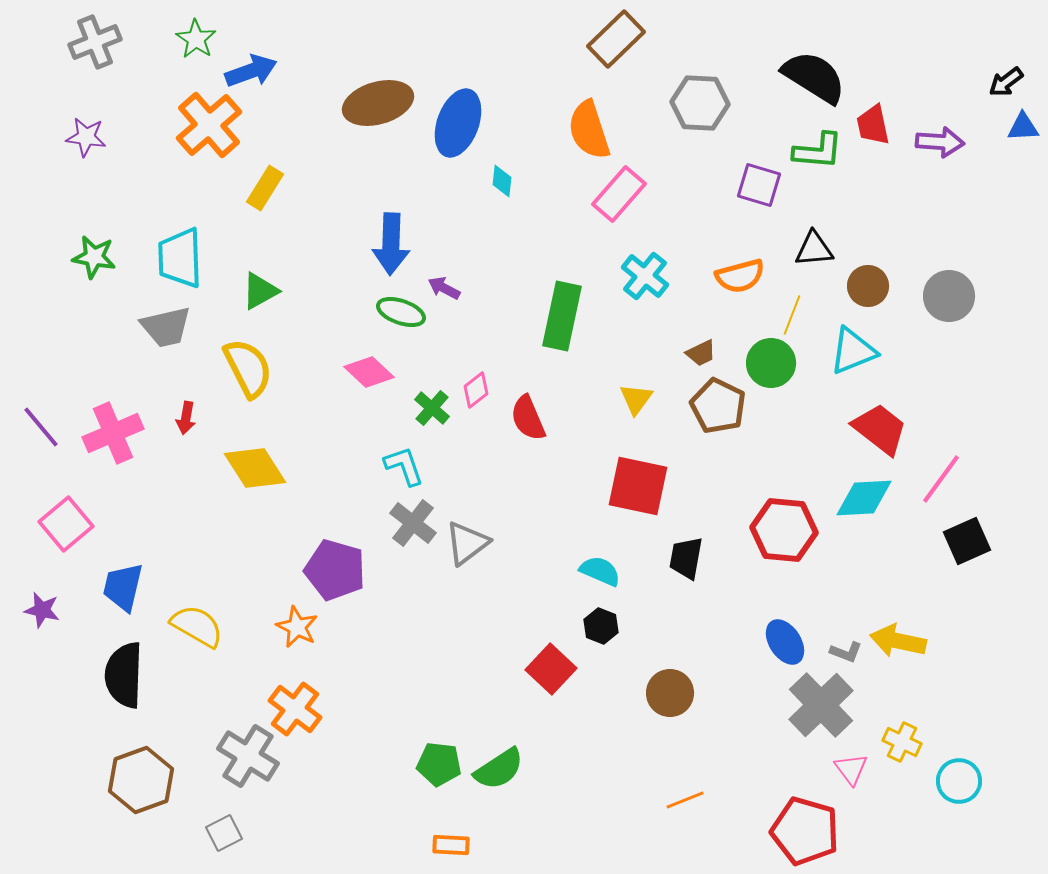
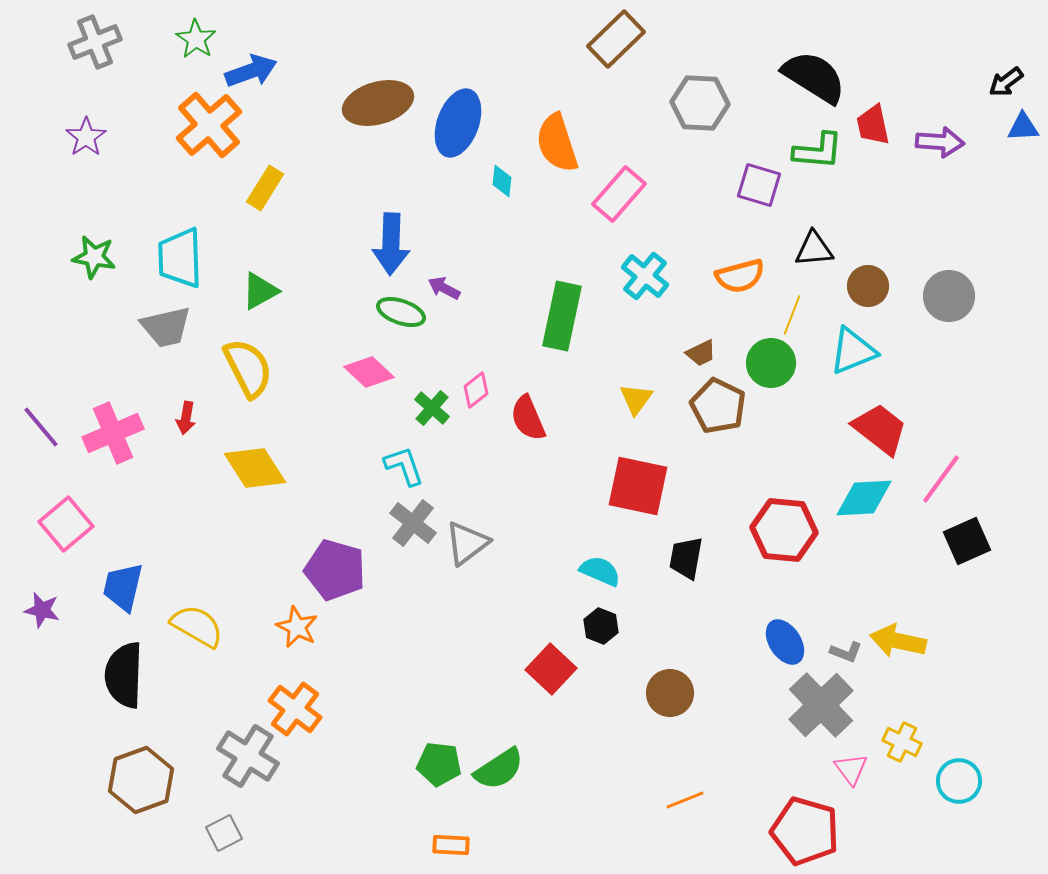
orange semicircle at (589, 130): moved 32 px left, 13 px down
purple star at (86, 137): rotated 30 degrees clockwise
